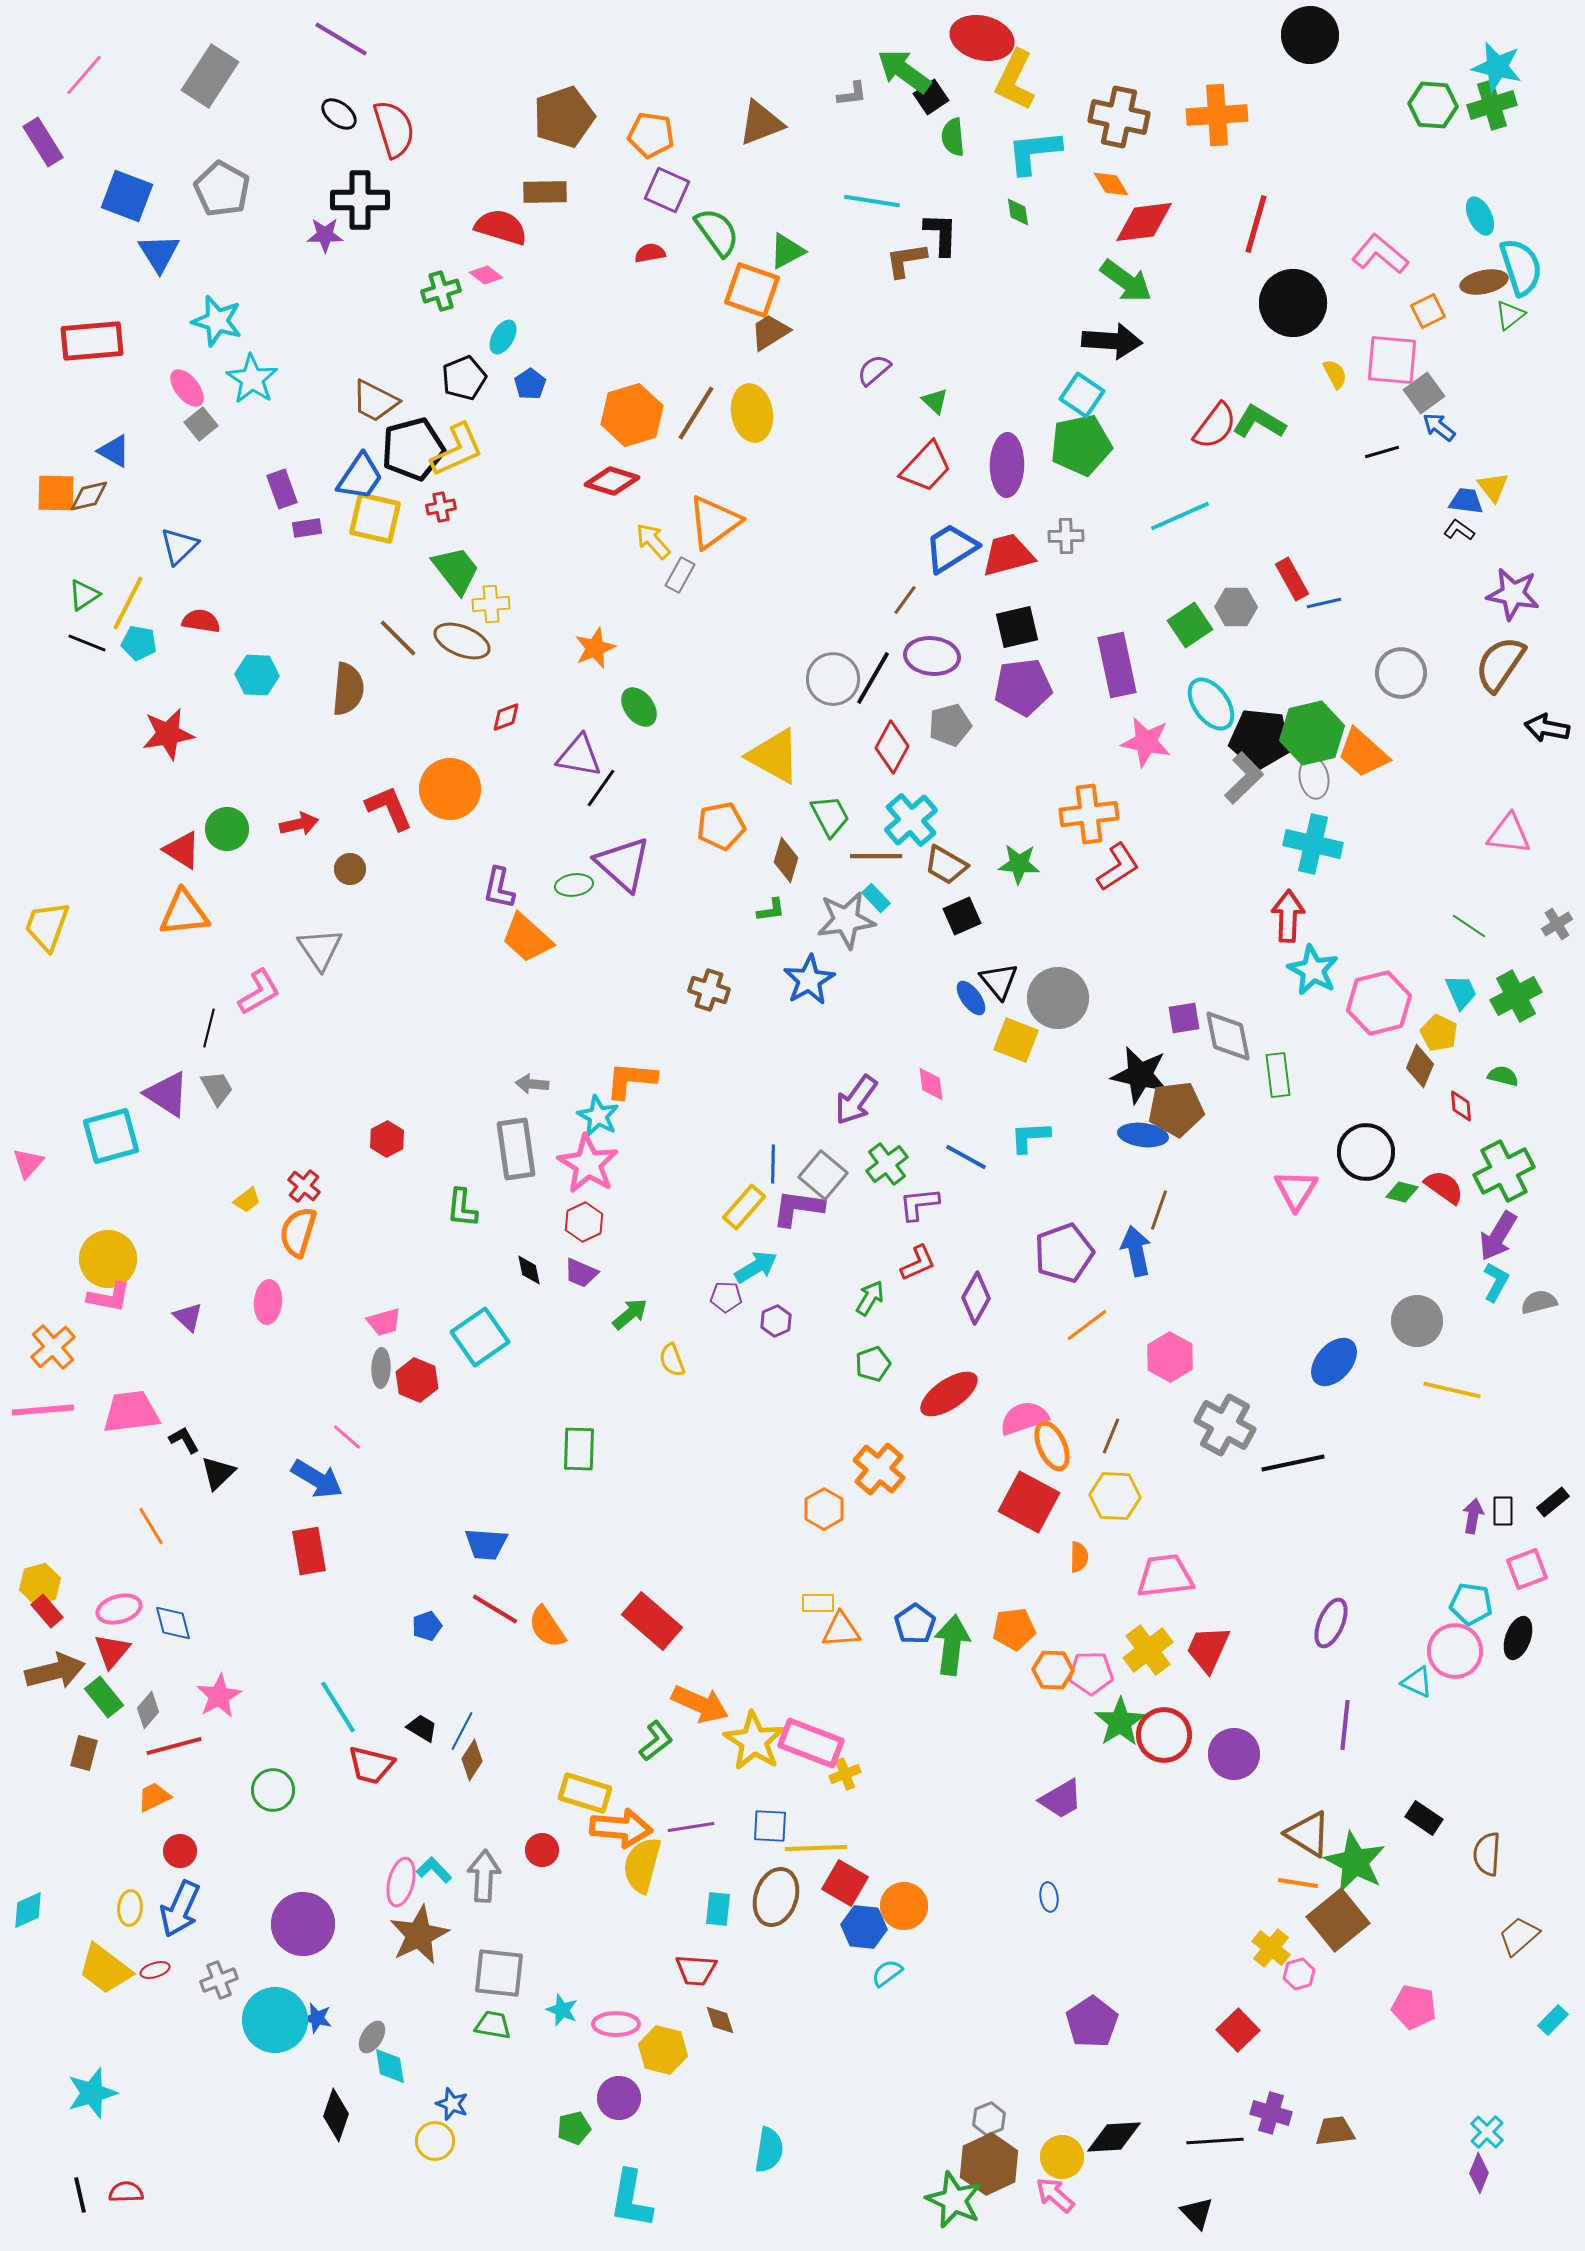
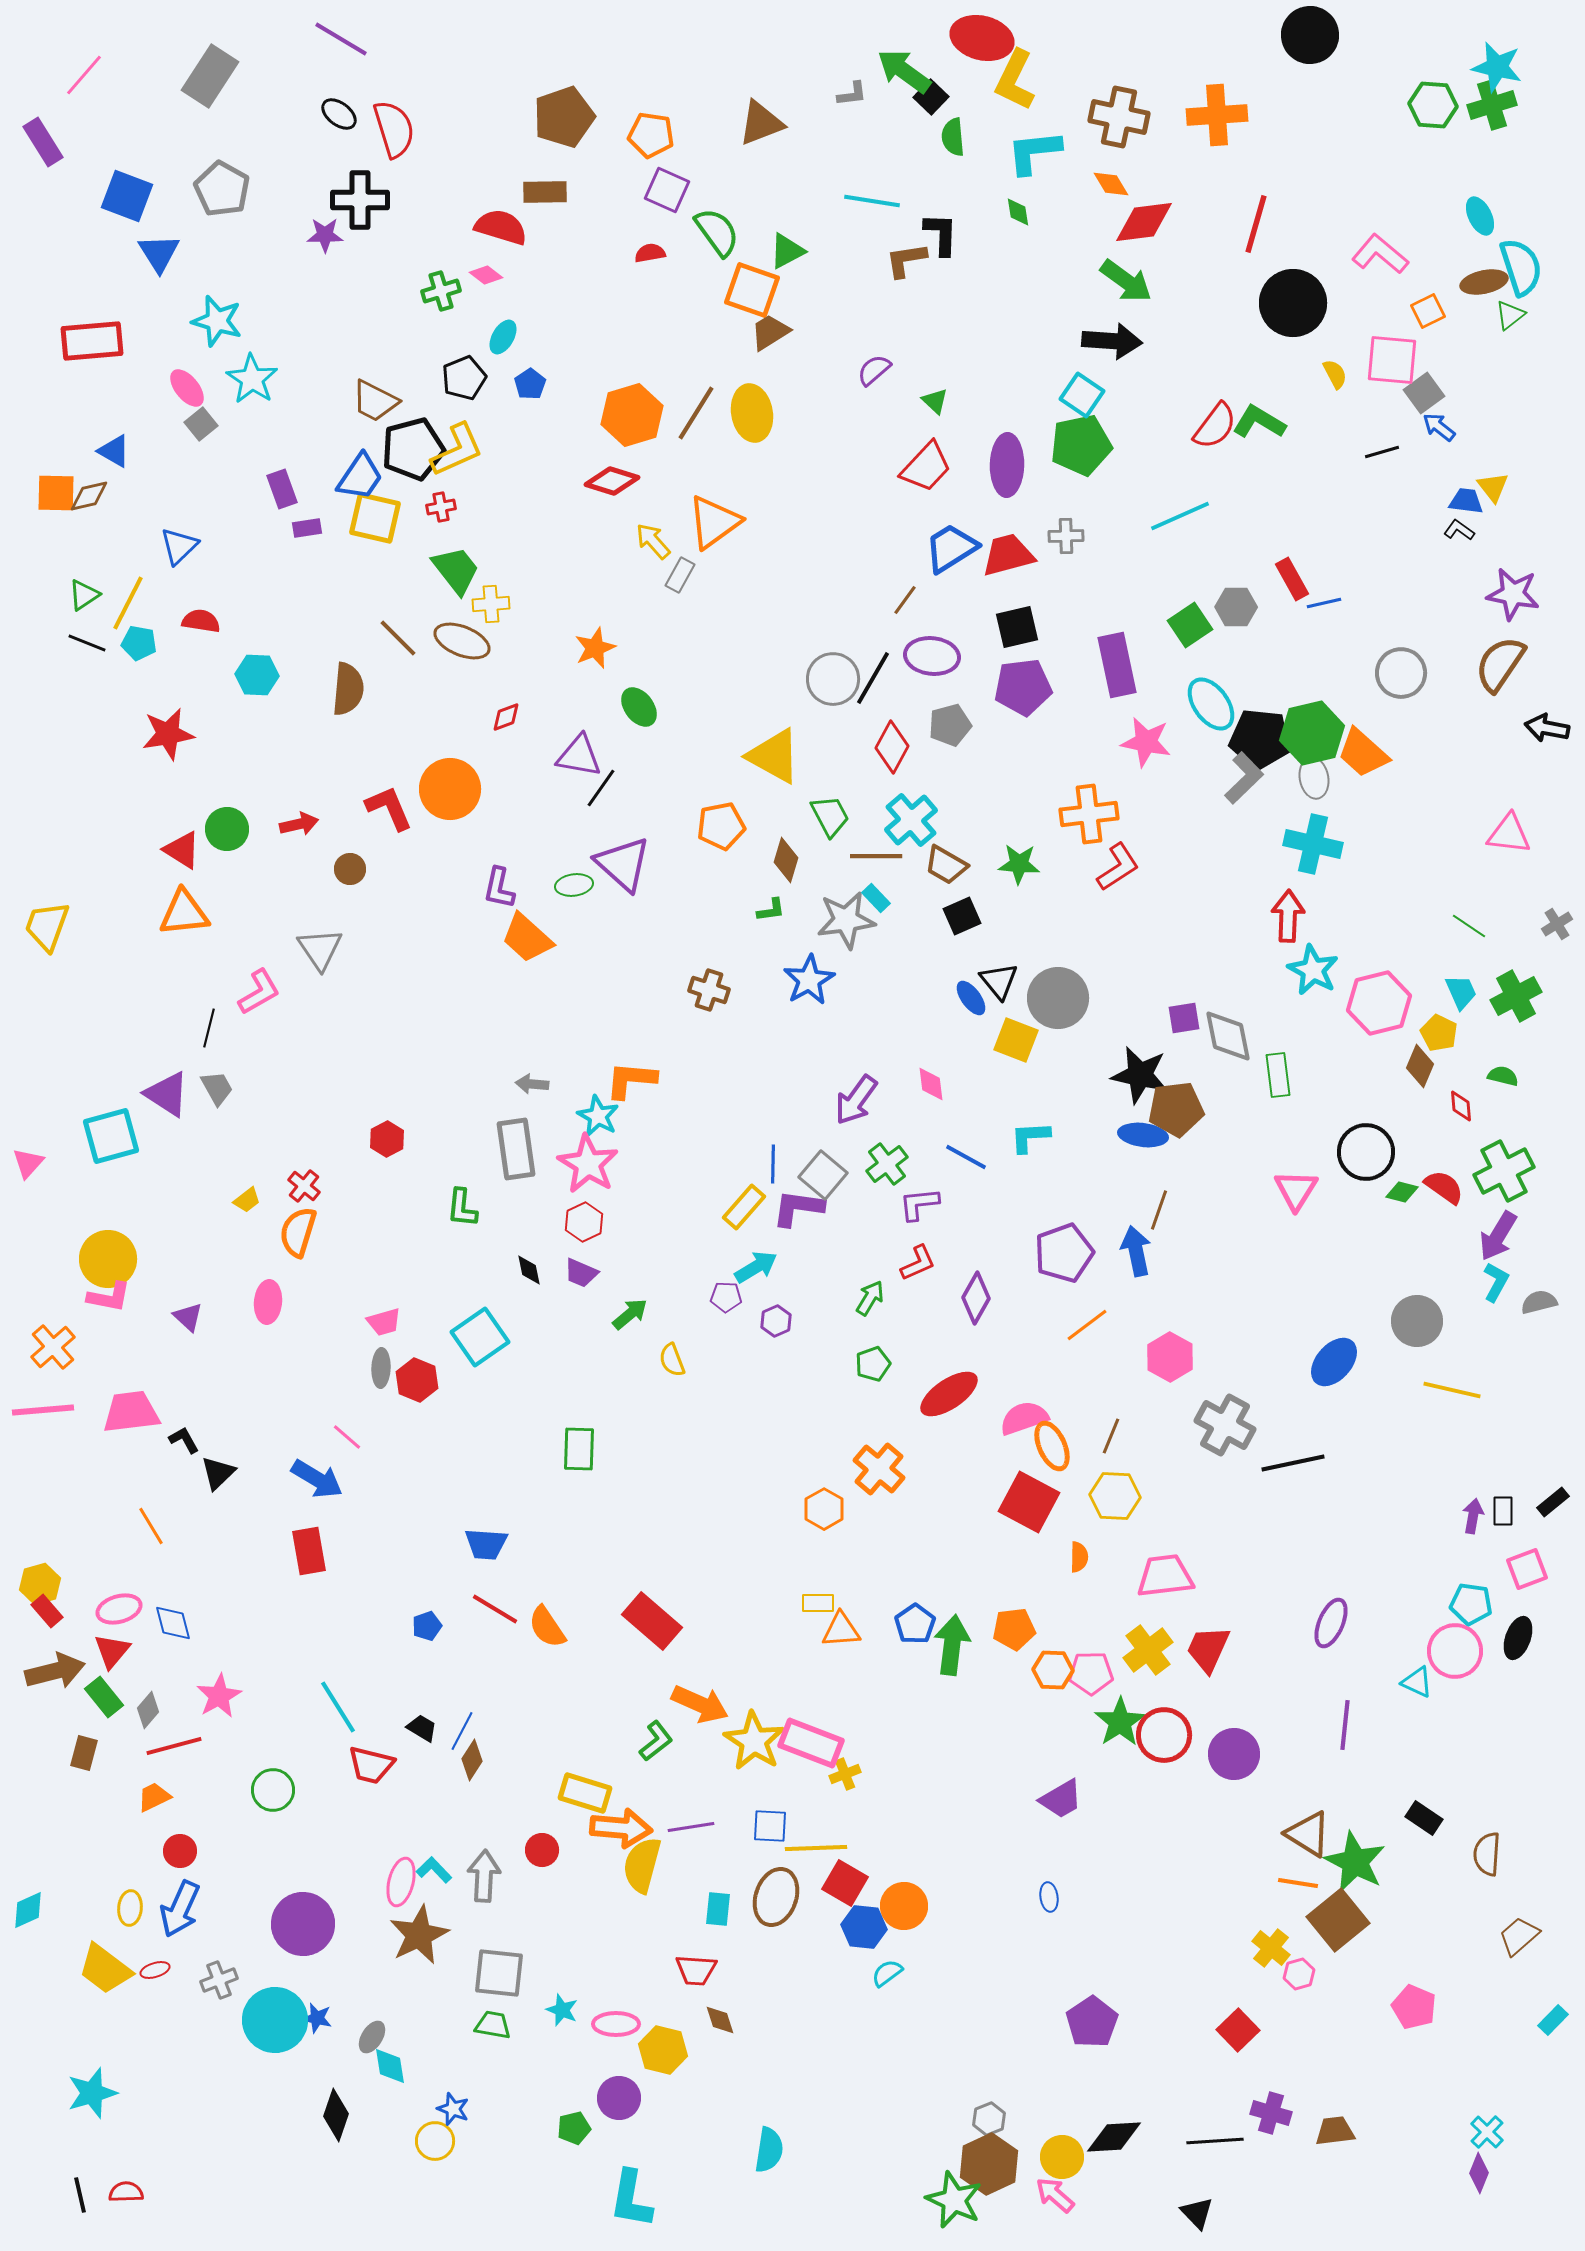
black square at (931, 97): rotated 12 degrees counterclockwise
pink pentagon at (1414, 2007): rotated 12 degrees clockwise
blue star at (452, 2104): moved 1 px right, 5 px down
